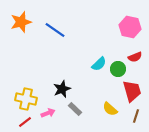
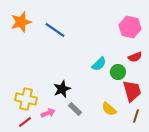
green circle: moved 3 px down
yellow semicircle: moved 1 px left
